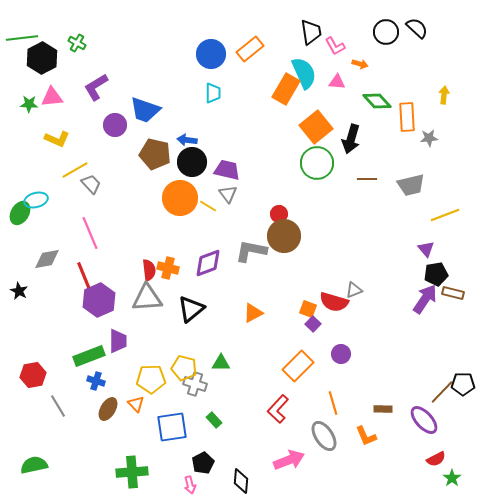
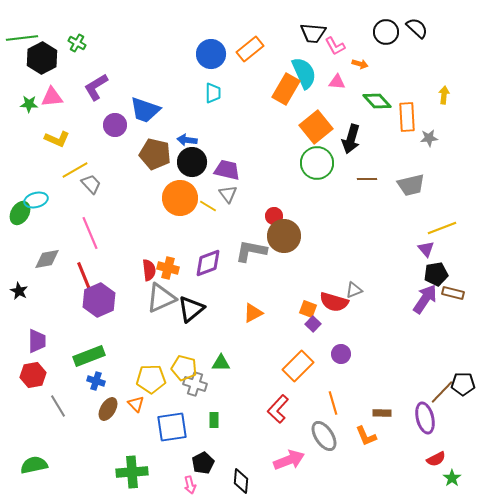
black trapezoid at (311, 32): moved 2 px right, 1 px down; rotated 104 degrees clockwise
red circle at (279, 214): moved 5 px left, 2 px down
yellow line at (445, 215): moved 3 px left, 13 px down
gray triangle at (147, 298): moved 14 px right; rotated 20 degrees counterclockwise
purple trapezoid at (118, 341): moved 81 px left
brown rectangle at (383, 409): moved 1 px left, 4 px down
green rectangle at (214, 420): rotated 42 degrees clockwise
purple ellipse at (424, 420): moved 1 px right, 2 px up; rotated 28 degrees clockwise
